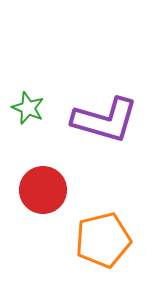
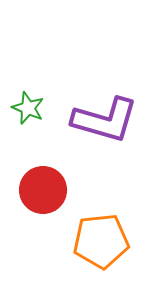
orange pentagon: moved 2 px left, 1 px down; rotated 8 degrees clockwise
